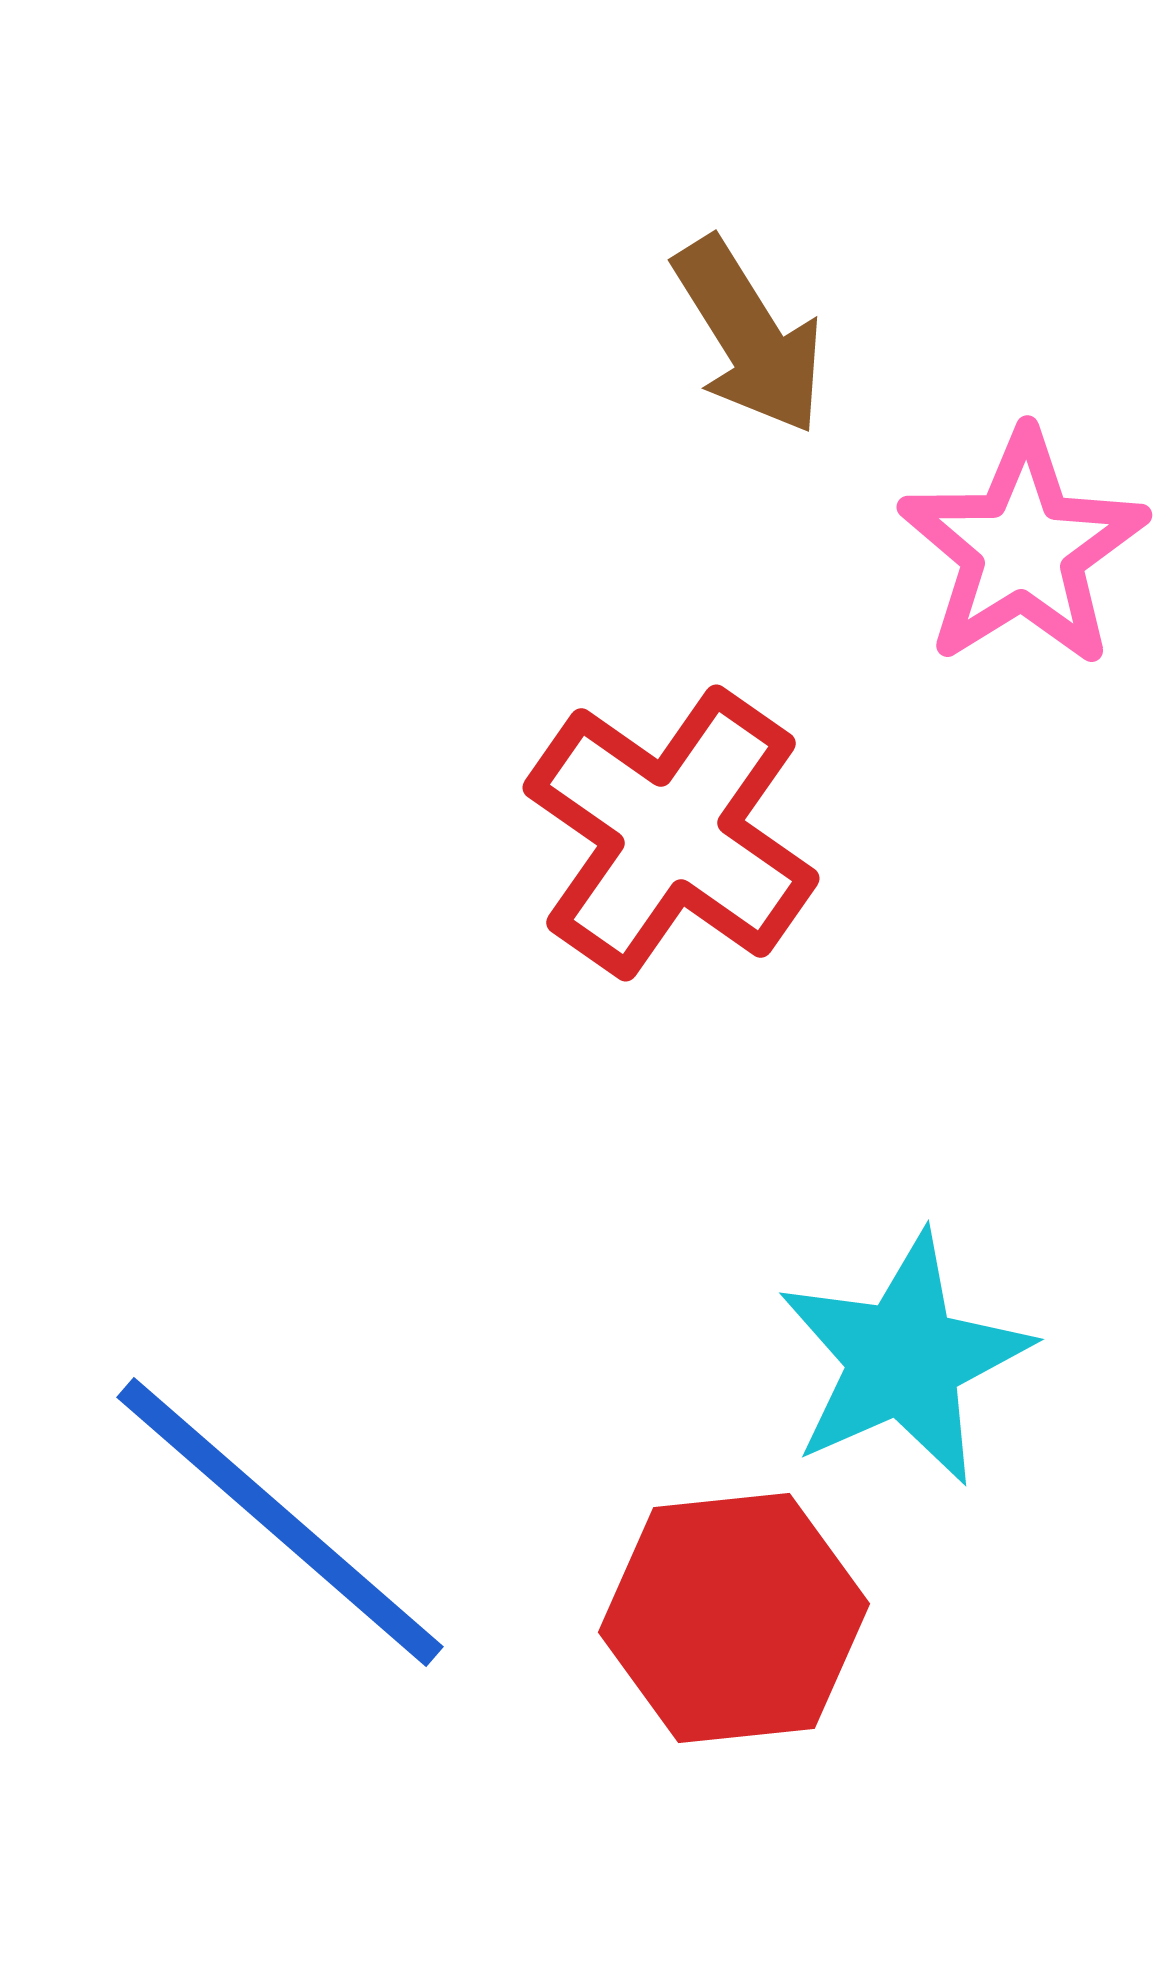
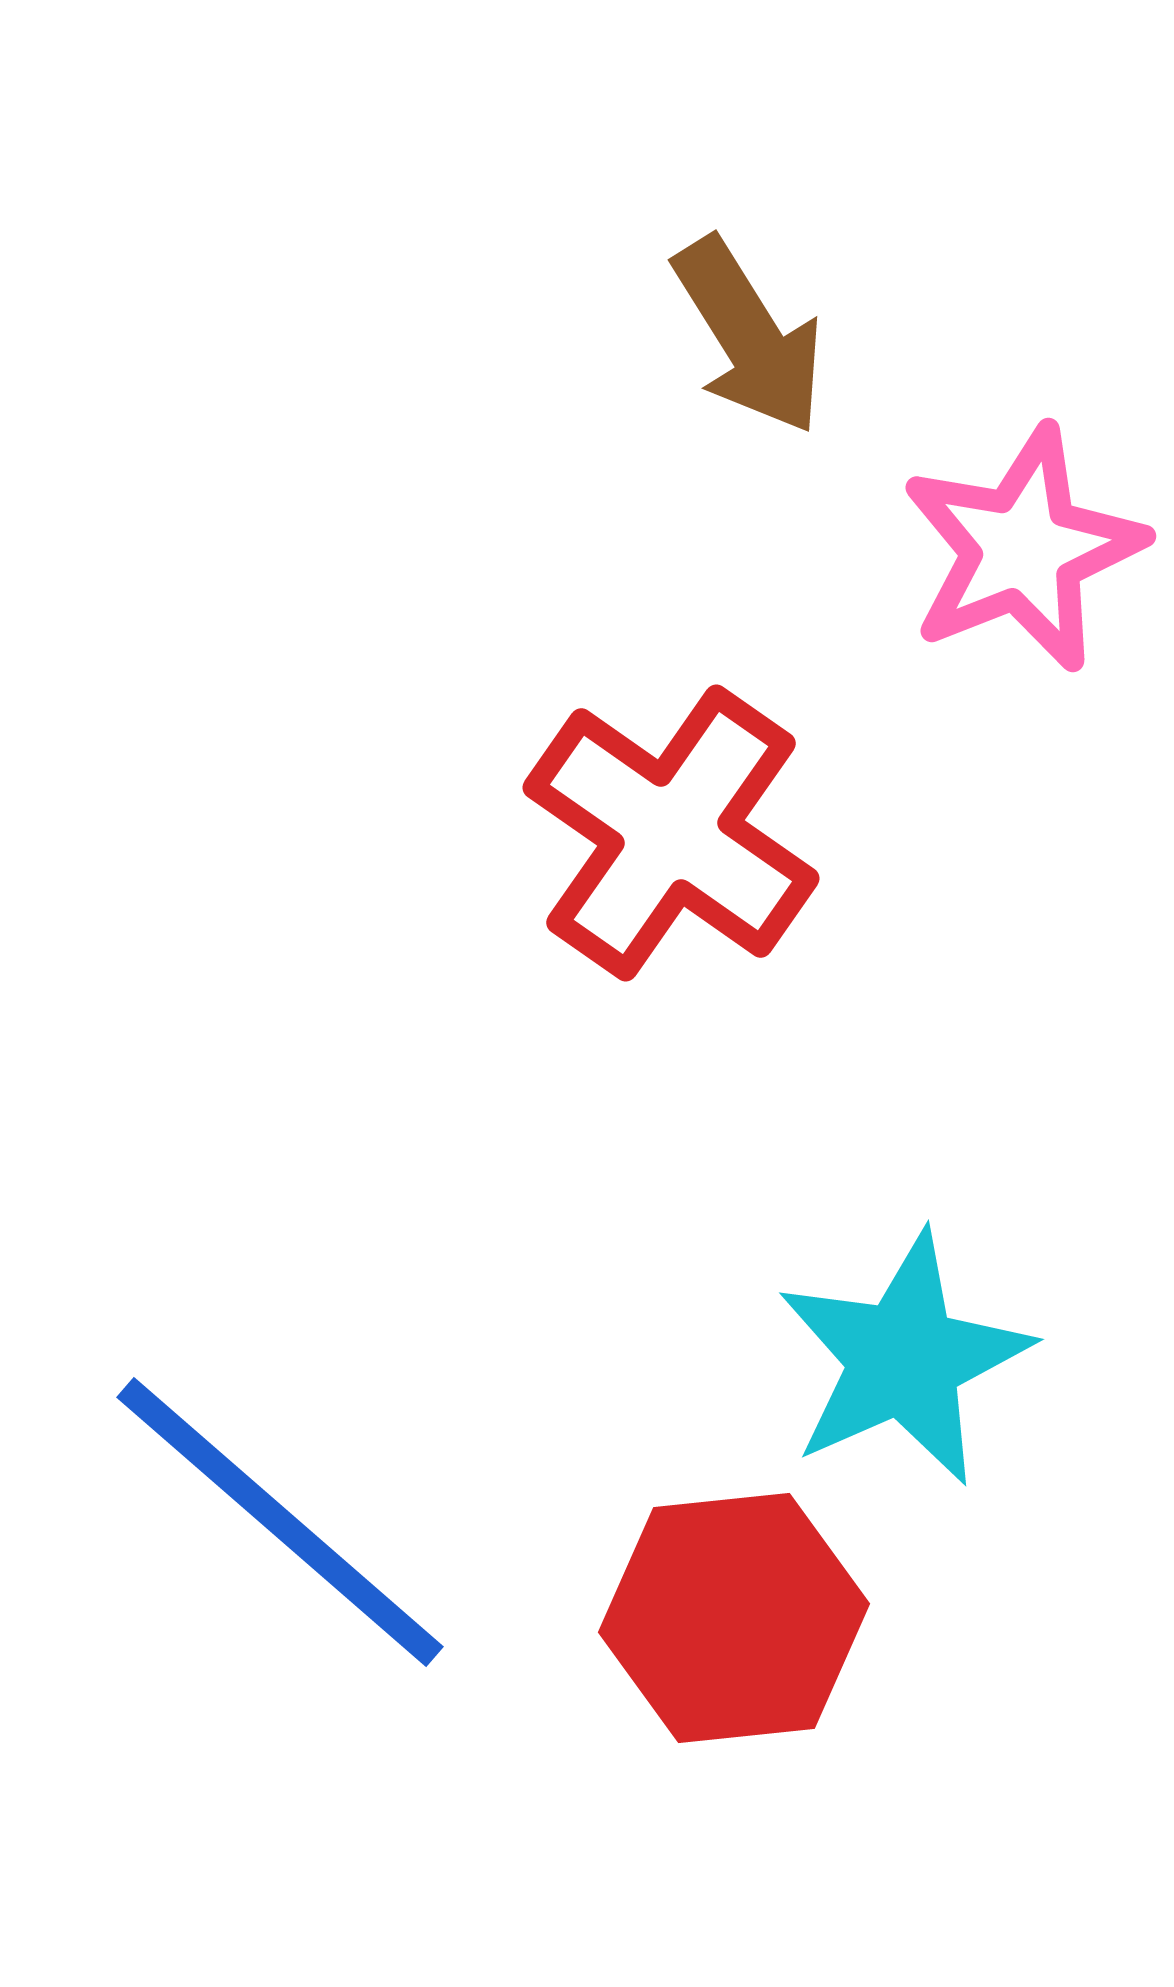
pink star: rotated 10 degrees clockwise
